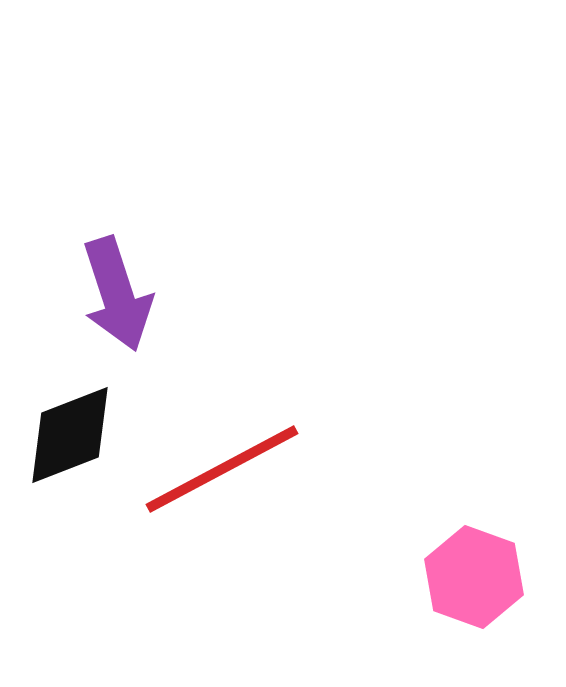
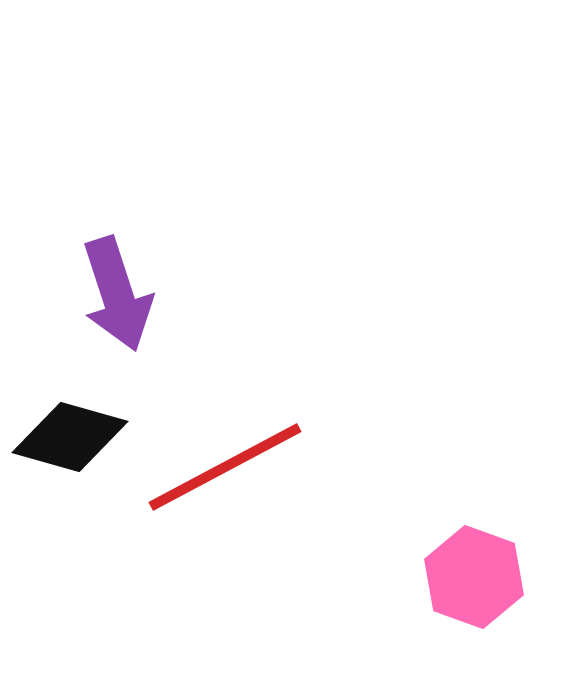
black diamond: moved 2 px down; rotated 37 degrees clockwise
red line: moved 3 px right, 2 px up
